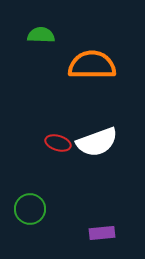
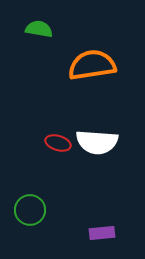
green semicircle: moved 2 px left, 6 px up; rotated 8 degrees clockwise
orange semicircle: rotated 9 degrees counterclockwise
white semicircle: rotated 24 degrees clockwise
green circle: moved 1 px down
